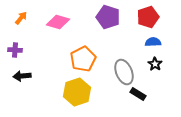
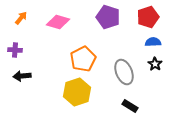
black rectangle: moved 8 px left, 12 px down
